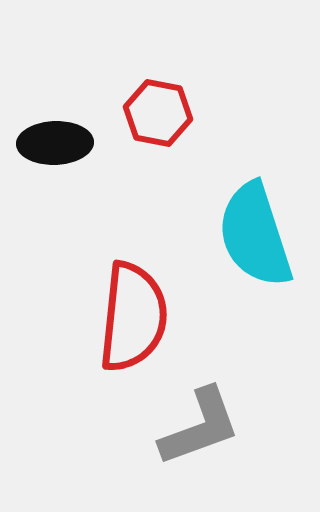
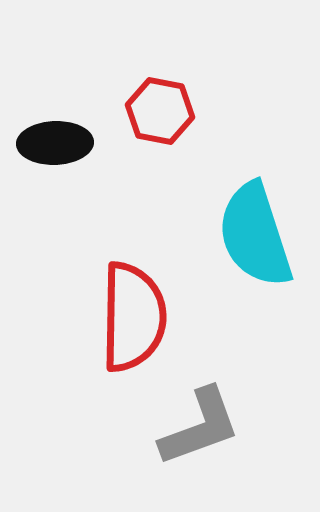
red hexagon: moved 2 px right, 2 px up
red semicircle: rotated 5 degrees counterclockwise
